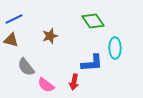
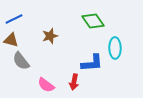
gray semicircle: moved 5 px left, 6 px up
